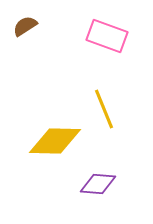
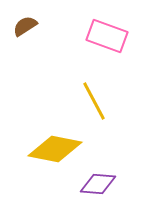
yellow line: moved 10 px left, 8 px up; rotated 6 degrees counterclockwise
yellow diamond: moved 8 px down; rotated 10 degrees clockwise
